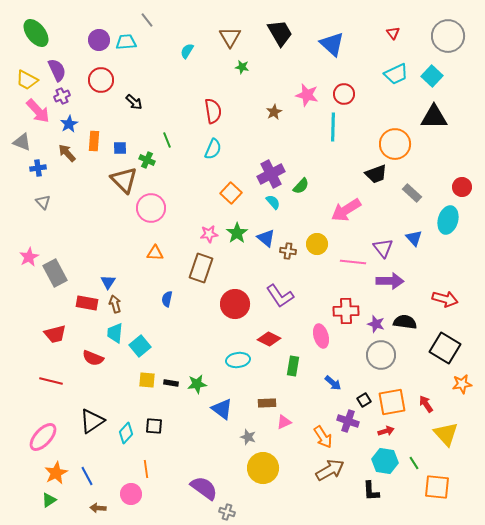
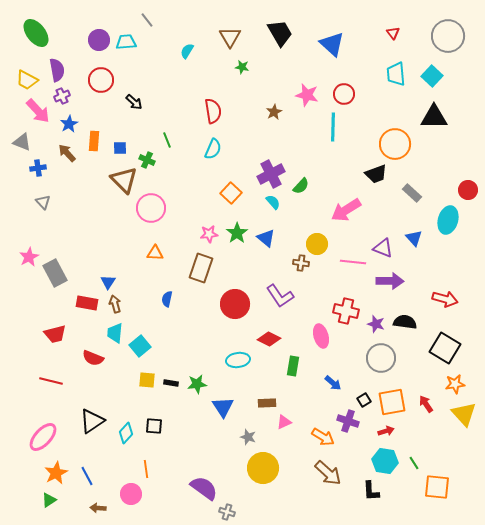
purple semicircle at (57, 70): rotated 15 degrees clockwise
cyan trapezoid at (396, 74): rotated 110 degrees clockwise
red circle at (462, 187): moved 6 px right, 3 px down
purple triangle at (383, 248): rotated 30 degrees counterclockwise
brown cross at (288, 251): moved 13 px right, 12 px down
red cross at (346, 311): rotated 15 degrees clockwise
gray circle at (381, 355): moved 3 px down
orange star at (462, 384): moved 7 px left
blue triangle at (222, 409): moved 1 px right, 2 px up; rotated 20 degrees clockwise
yellow triangle at (446, 434): moved 18 px right, 20 px up
orange arrow at (323, 437): rotated 25 degrees counterclockwise
brown arrow at (330, 470): moved 2 px left, 3 px down; rotated 72 degrees clockwise
